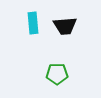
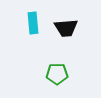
black trapezoid: moved 1 px right, 2 px down
